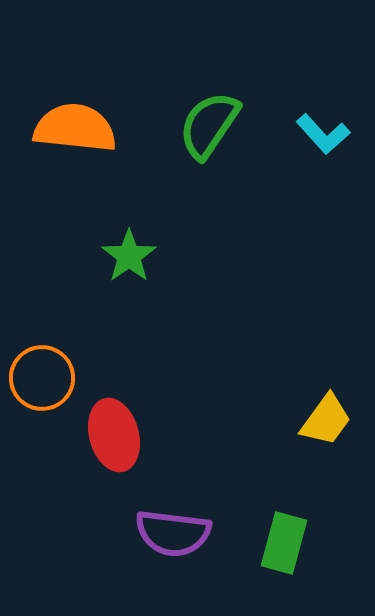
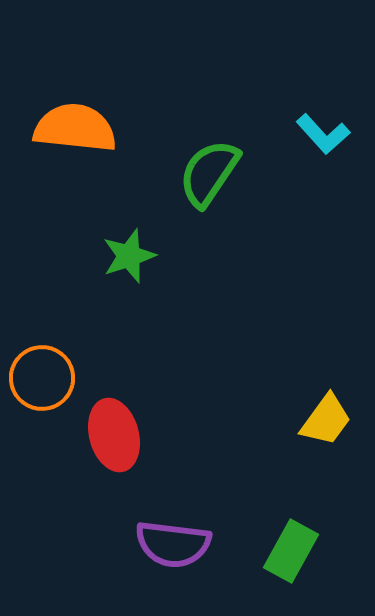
green semicircle: moved 48 px down
green star: rotated 16 degrees clockwise
purple semicircle: moved 11 px down
green rectangle: moved 7 px right, 8 px down; rotated 14 degrees clockwise
